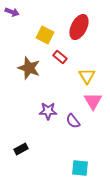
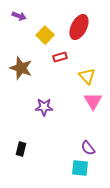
purple arrow: moved 7 px right, 4 px down
yellow square: rotated 18 degrees clockwise
red rectangle: rotated 56 degrees counterclockwise
brown star: moved 8 px left
yellow triangle: rotated 12 degrees counterclockwise
purple star: moved 4 px left, 4 px up
purple semicircle: moved 15 px right, 27 px down
black rectangle: rotated 48 degrees counterclockwise
